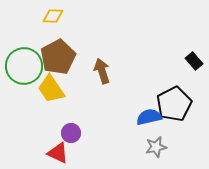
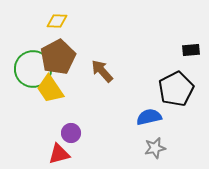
yellow diamond: moved 4 px right, 5 px down
black rectangle: moved 3 px left, 11 px up; rotated 54 degrees counterclockwise
green circle: moved 9 px right, 3 px down
brown arrow: rotated 25 degrees counterclockwise
yellow trapezoid: moved 1 px left
black pentagon: moved 2 px right, 15 px up
gray star: moved 1 px left, 1 px down
red triangle: moved 1 px right, 1 px down; rotated 40 degrees counterclockwise
